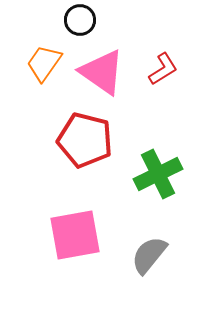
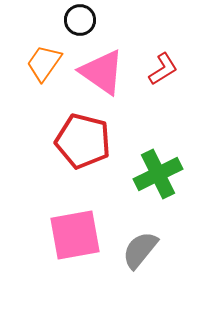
red pentagon: moved 2 px left, 1 px down
gray semicircle: moved 9 px left, 5 px up
